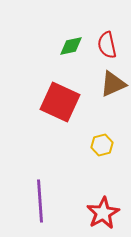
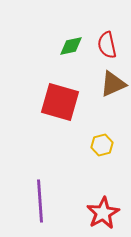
red square: rotated 9 degrees counterclockwise
